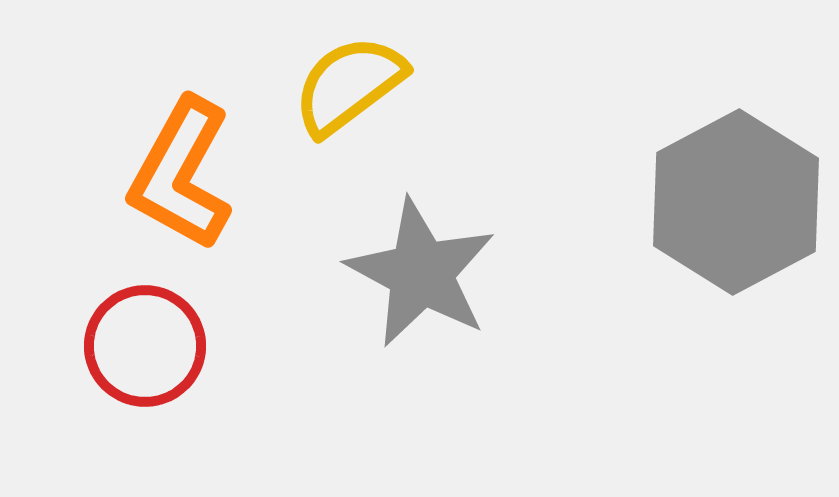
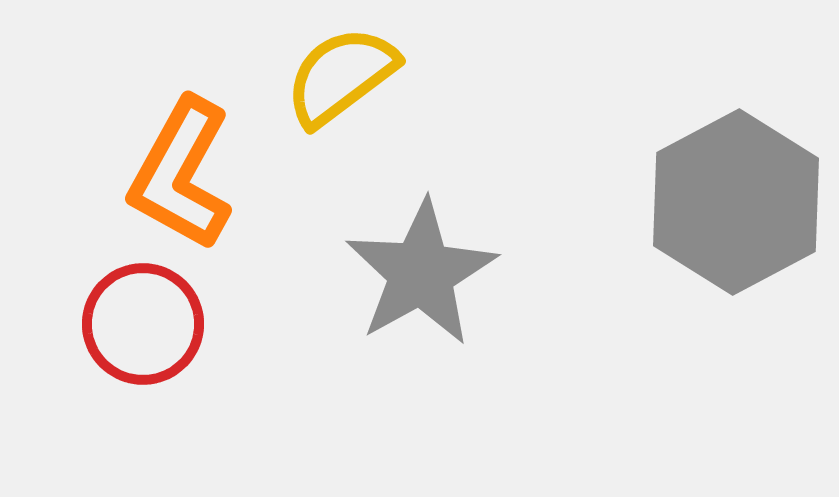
yellow semicircle: moved 8 px left, 9 px up
gray star: rotated 15 degrees clockwise
red circle: moved 2 px left, 22 px up
